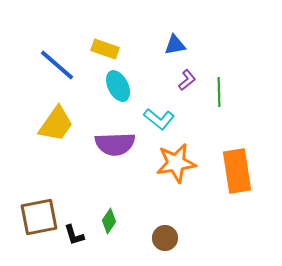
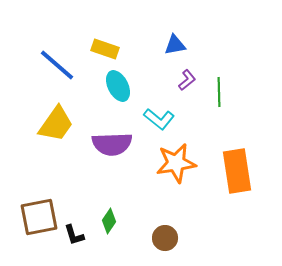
purple semicircle: moved 3 px left
